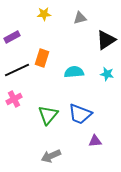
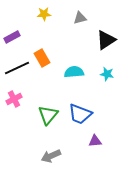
orange rectangle: rotated 48 degrees counterclockwise
black line: moved 2 px up
